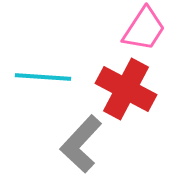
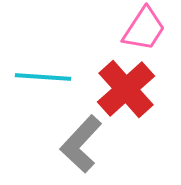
red cross: rotated 20 degrees clockwise
